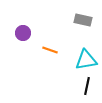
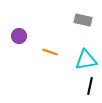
purple circle: moved 4 px left, 3 px down
orange line: moved 2 px down
black line: moved 3 px right
